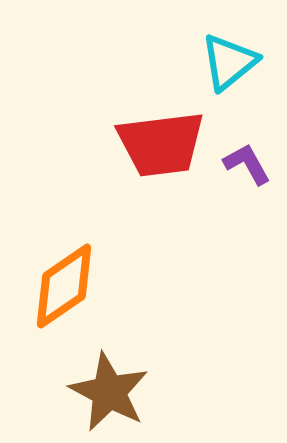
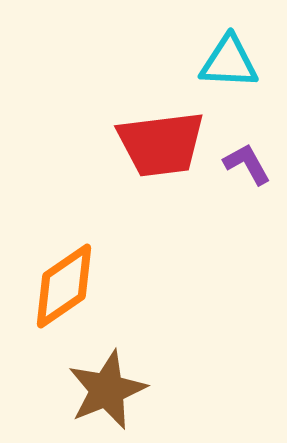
cyan triangle: rotated 42 degrees clockwise
brown star: moved 2 px left, 2 px up; rotated 22 degrees clockwise
